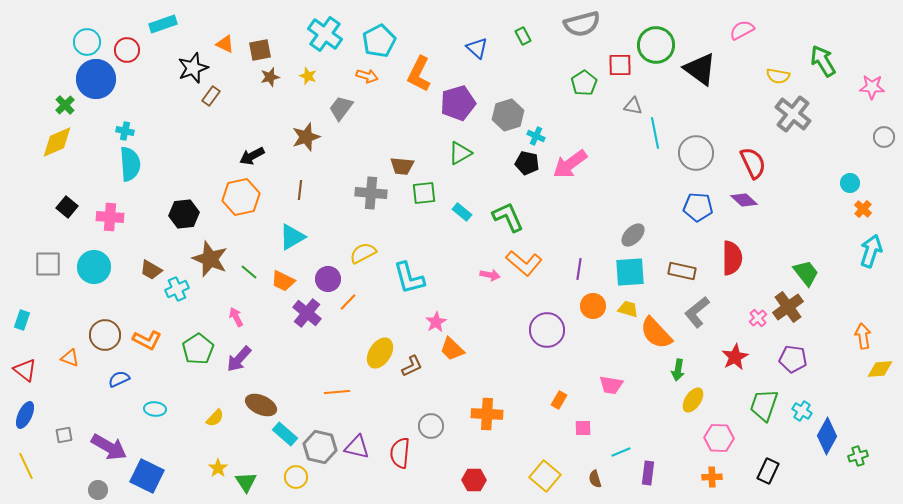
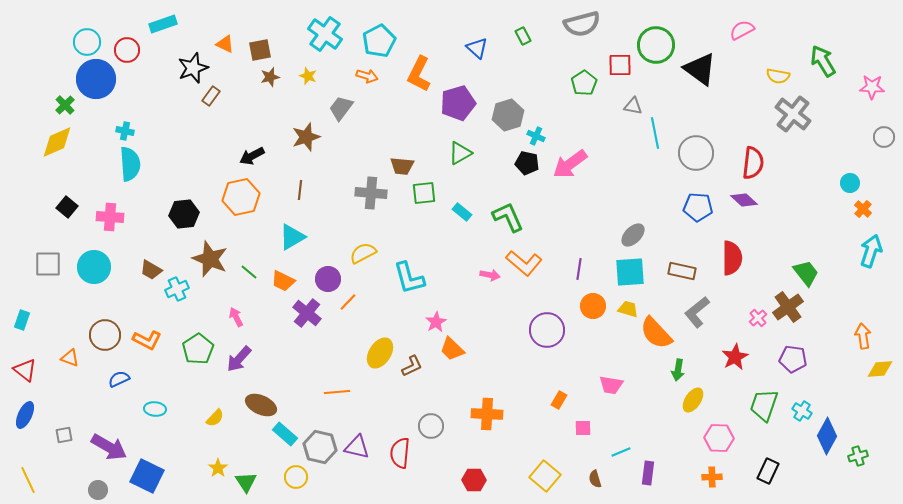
red semicircle at (753, 163): rotated 32 degrees clockwise
yellow line at (26, 466): moved 2 px right, 14 px down
